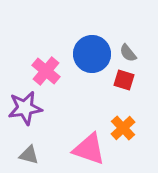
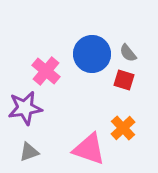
gray triangle: moved 3 px up; rotated 35 degrees counterclockwise
